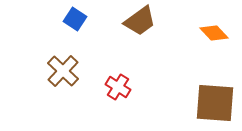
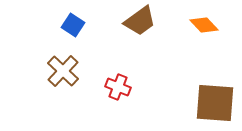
blue square: moved 2 px left, 6 px down
orange diamond: moved 10 px left, 8 px up
red cross: rotated 10 degrees counterclockwise
